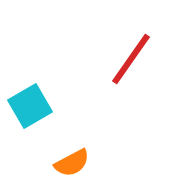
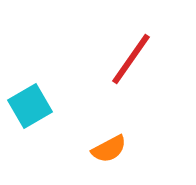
orange semicircle: moved 37 px right, 14 px up
